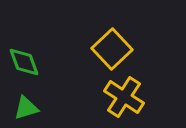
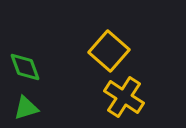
yellow square: moved 3 px left, 2 px down; rotated 6 degrees counterclockwise
green diamond: moved 1 px right, 5 px down
